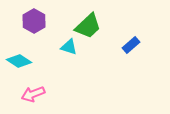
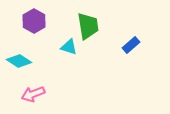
green trapezoid: rotated 56 degrees counterclockwise
